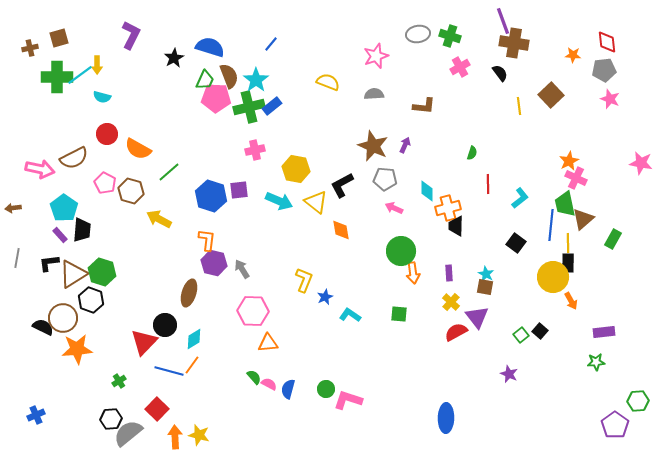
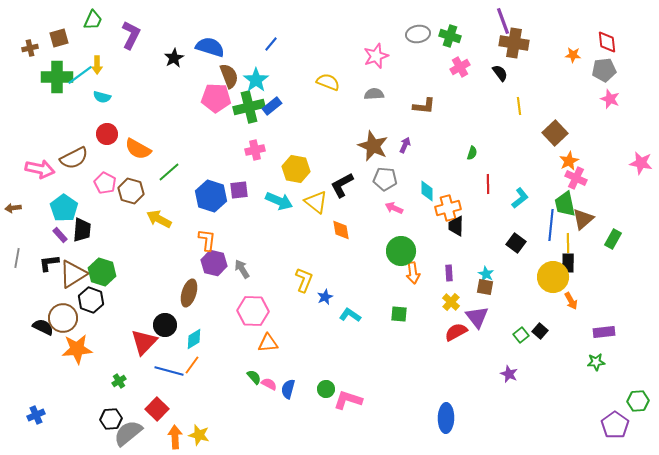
green trapezoid at (205, 80): moved 112 px left, 60 px up
brown square at (551, 95): moved 4 px right, 38 px down
